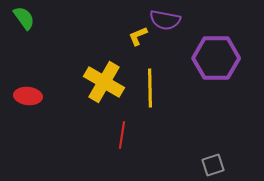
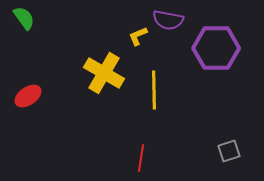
purple semicircle: moved 3 px right
purple hexagon: moved 10 px up
yellow cross: moved 9 px up
yellow line: moved 4 px right, 2 px down
red ellipse: rotated 40 degrees counterclockwise
red line: moved 19 px right, 23 px down
gray square: moved 16 px right, 14 px up
